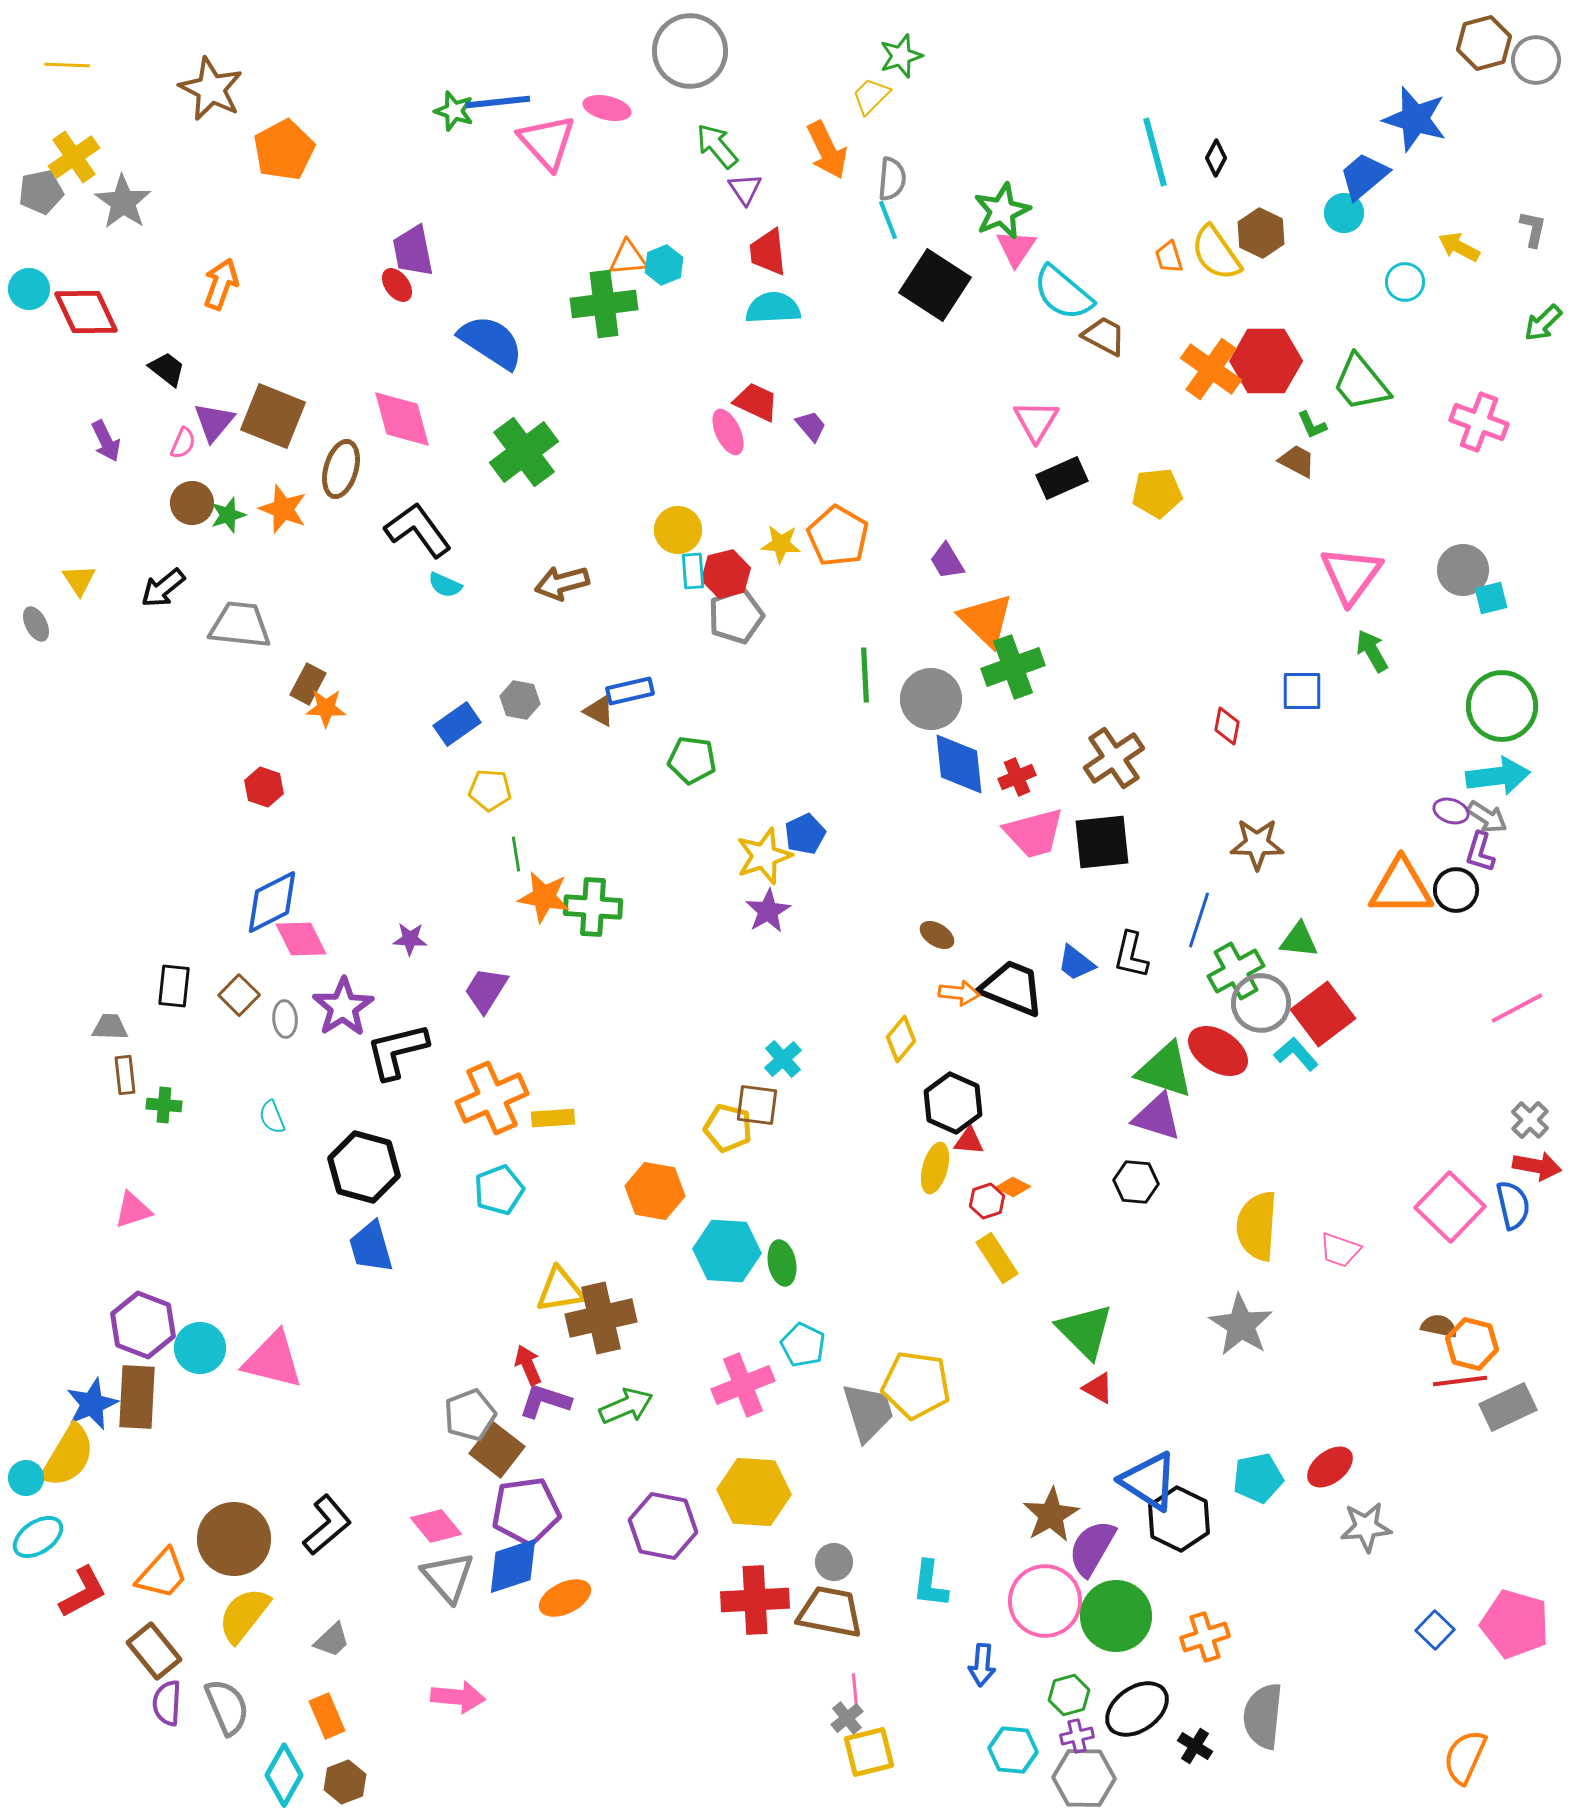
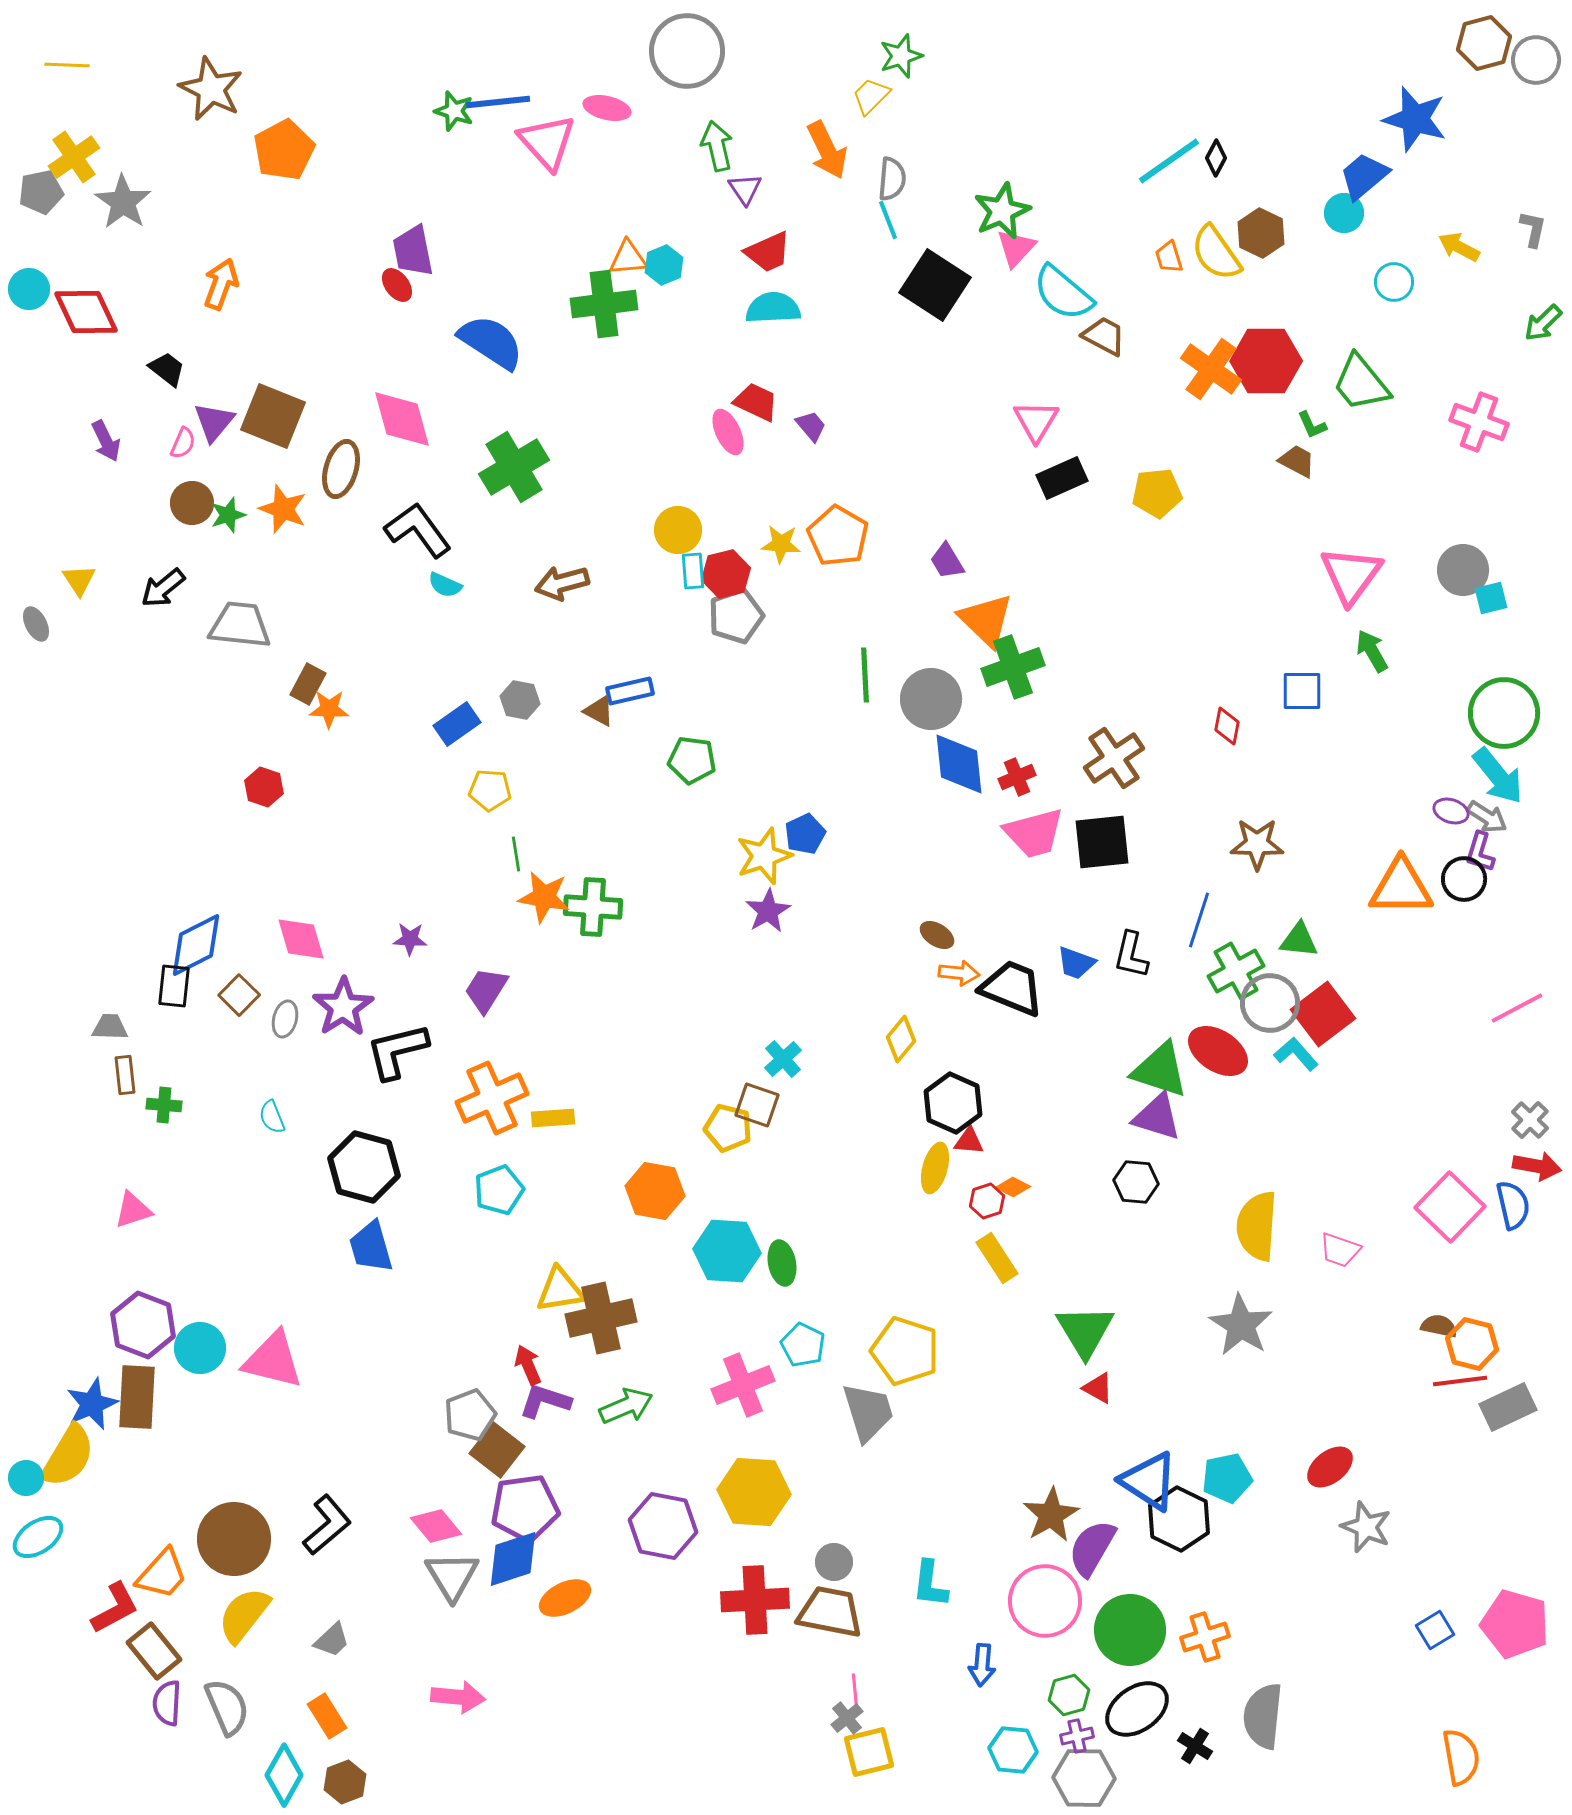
gray circle at (690, 51): moved 3 px left
green arrow at (717, 146): rotated 27 degrees clockwise
cyan line at (1155, 152): moved 14 px right, 9 px down; rotated 70 degrees clockwise
pink triangle at (1016, 248): rotated 9 degrees clockwise
red trapezoid at (768, 252): rotated 108 degrees counterclockwise
cyan circle at (1405, 282): moved 11 px left
green cross at (524, 452): moved 10 px left, 15 px down; rotated 6 degrees clockwise
green circle at (1502, 706): moved 2 px right, 7 px down
orange star at (326, 708): moved 3 px right, 1 px down
cyan arrow at (1498, 776): rotated 58 degrees clockwise
black circle at (1456, 890): moved 8 px right, 11 px up
blue diamond at (272, 902): moved 76 px left, 43 px down
pink diamond at (301, 939): rotated 10 degrees clockwise
blue trapezoid at (1076, 963): rotated 18 degrees counterclockwise
orange arrow at (959, 993): moved 20 px up
gray circle at (1261, 1003): moved 9 px right
gray ellipse at (285, 1019): rotated 18 degrees clockwise
green triangle at (1165, 1070): moved 5 px left
brown square at (757, 1105): rotated 12 degrees clockwise
green triangle at (1085, 1331): rotated 14 degrees clockwise
yellow pentagon at (916, 1385): moved 11 px left, 34 px up; rotated 10 degrees clockwise
cyan pentagon at (1258, 1478): moved 31 px left
purple pentagon at (526, 1511): moved 1 px left, 3 px up
gray star at (1366, 1527): rotated 27 degrees clockwise
blue diamond at (513, 1566): moved 7 px up
gray triangle at (448, 1577): moved 4 px right, 1 px up; rotated 10 degrees clockwise
red L-shape at (83, 1592): moved 32 px right, 16 px down
green circle at (1116, 1616): moved 14 px right, 14 px down
blue square at (1435, 1630): rotated 15 degrees clockwise
orange rectangle at (327, 1716): rotated 9 degrees counterclockwise
orange semicircle at (1465, 1757): moved 4 px left; rotated 146 degrees clockwise
